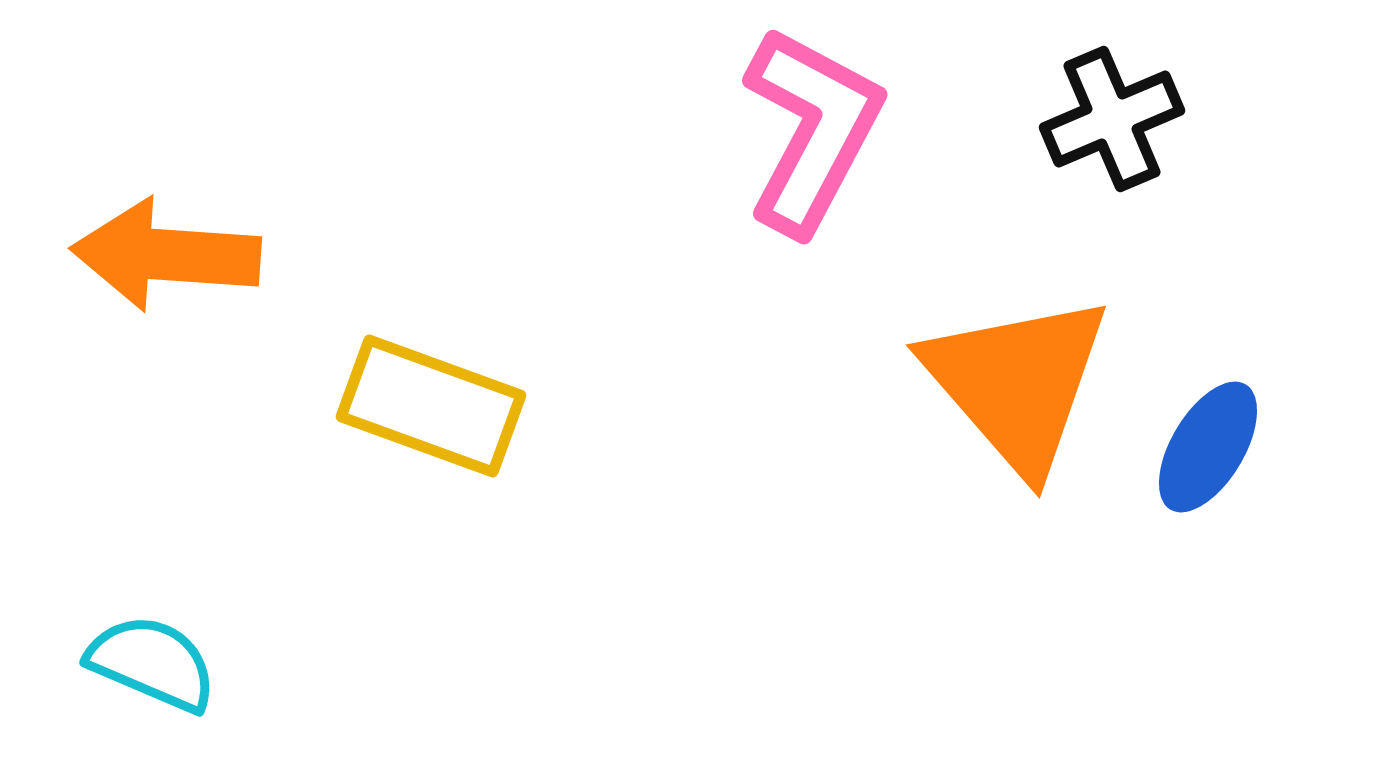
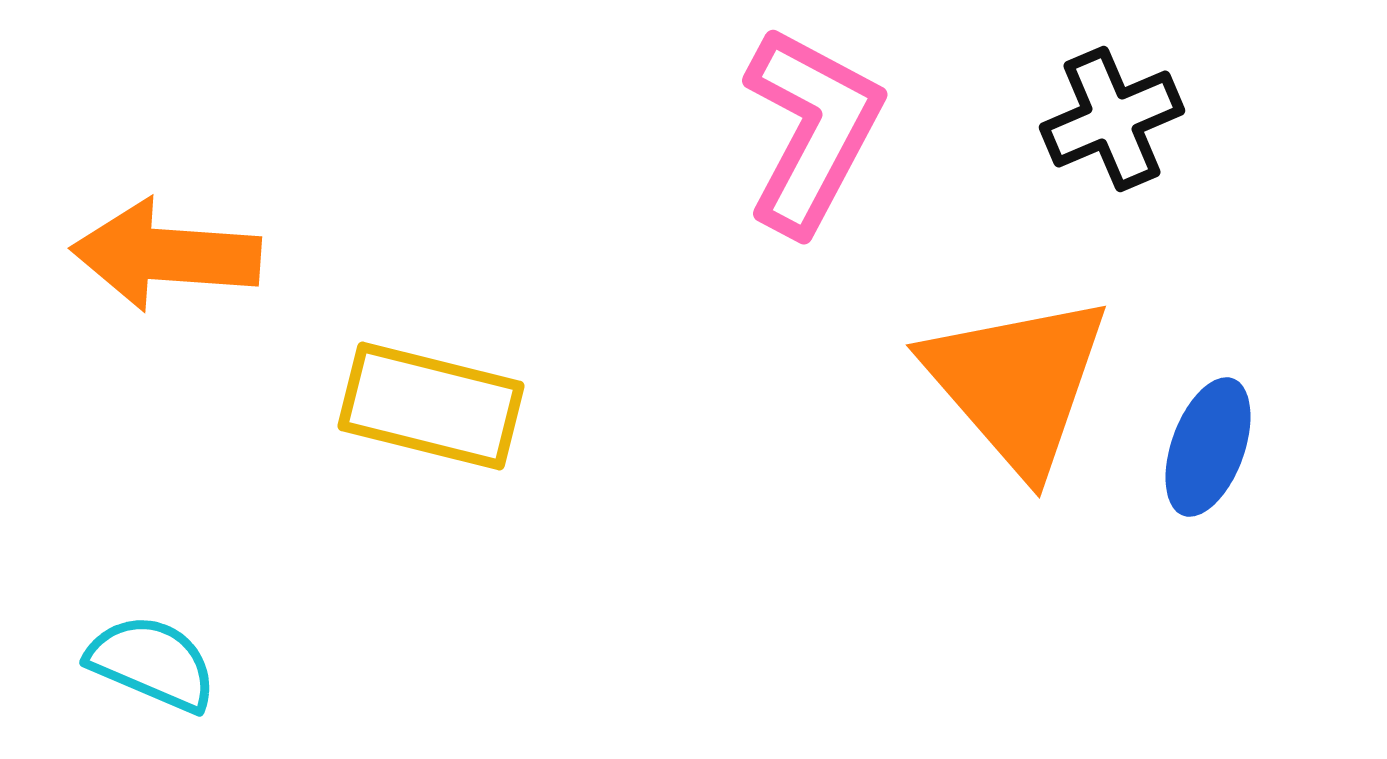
yellow rectangle: rotated 6 degrees counterclockwise
blue ellipse: rotated 11 degrees counterclockwise
